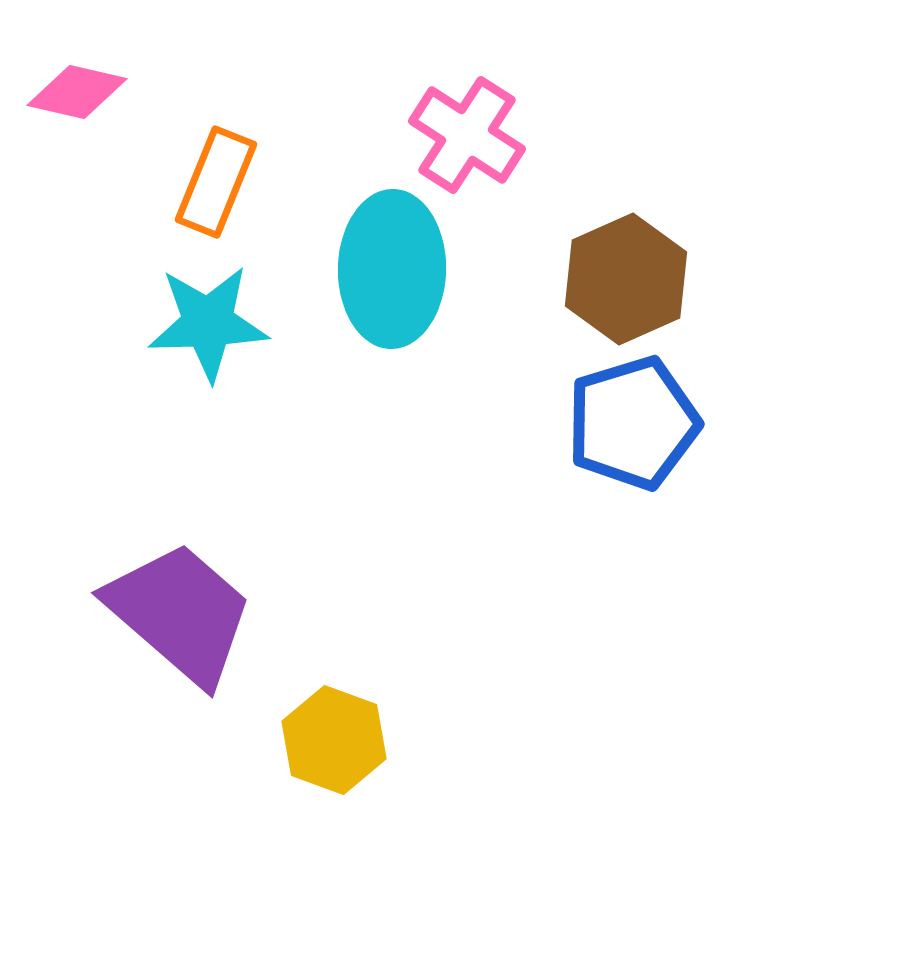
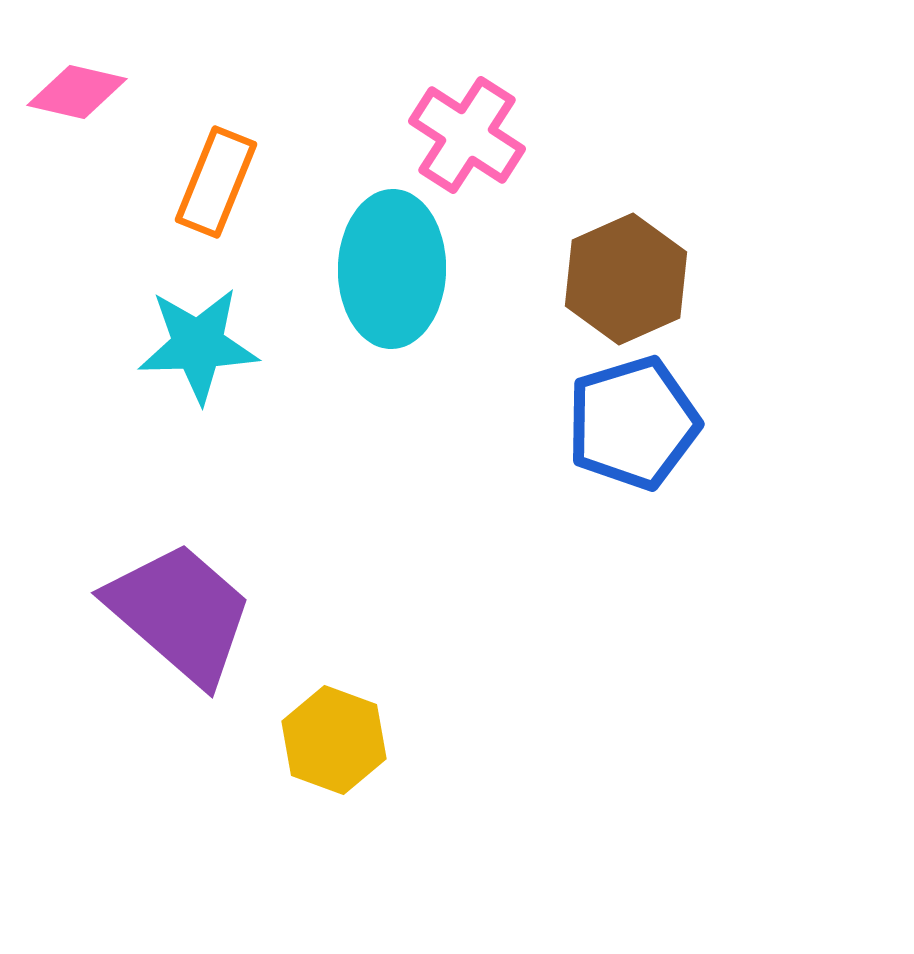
cyan star: moved 10 px left, 22 px down
